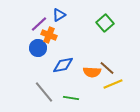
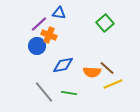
blue triangle: moved 2 px up; rotated 40 degrees clockwise
blue circle: moved 1 px left, 2 px up
green line: moved 2 px left, 5 px up
